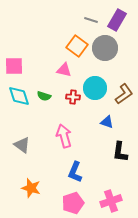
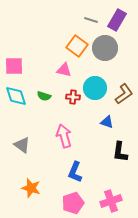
cyan diamond: moved 3 px left
